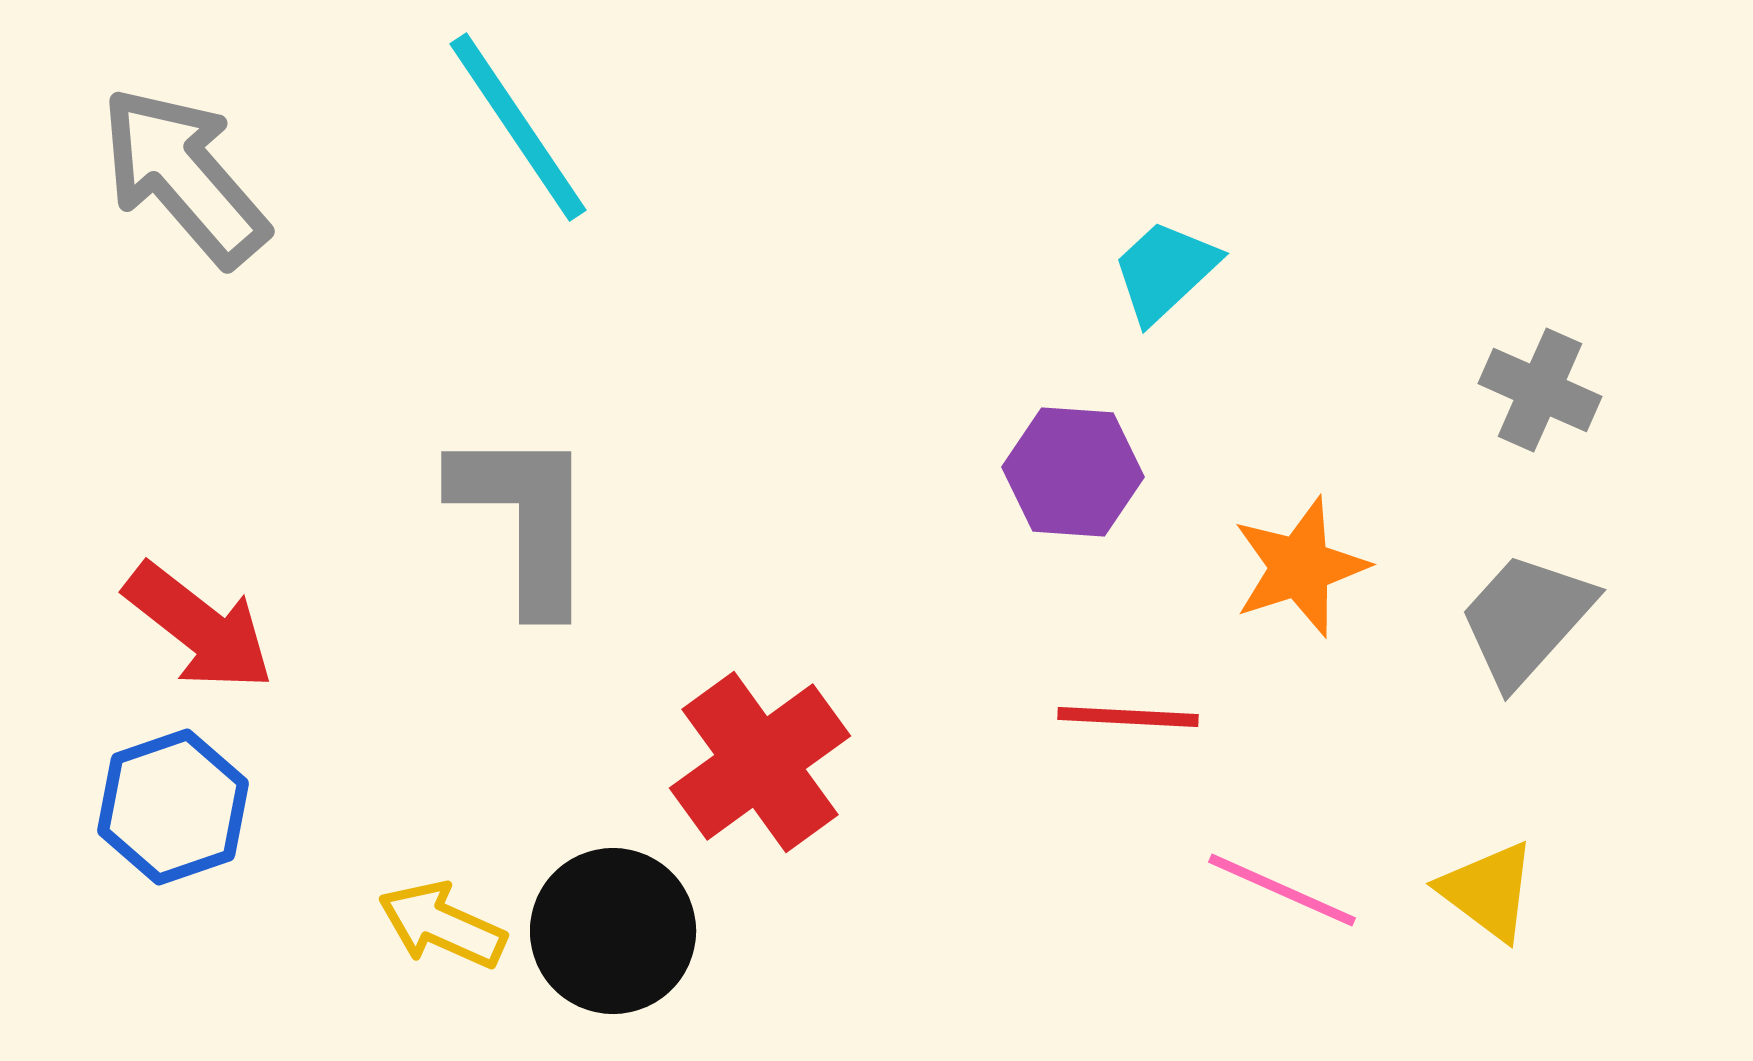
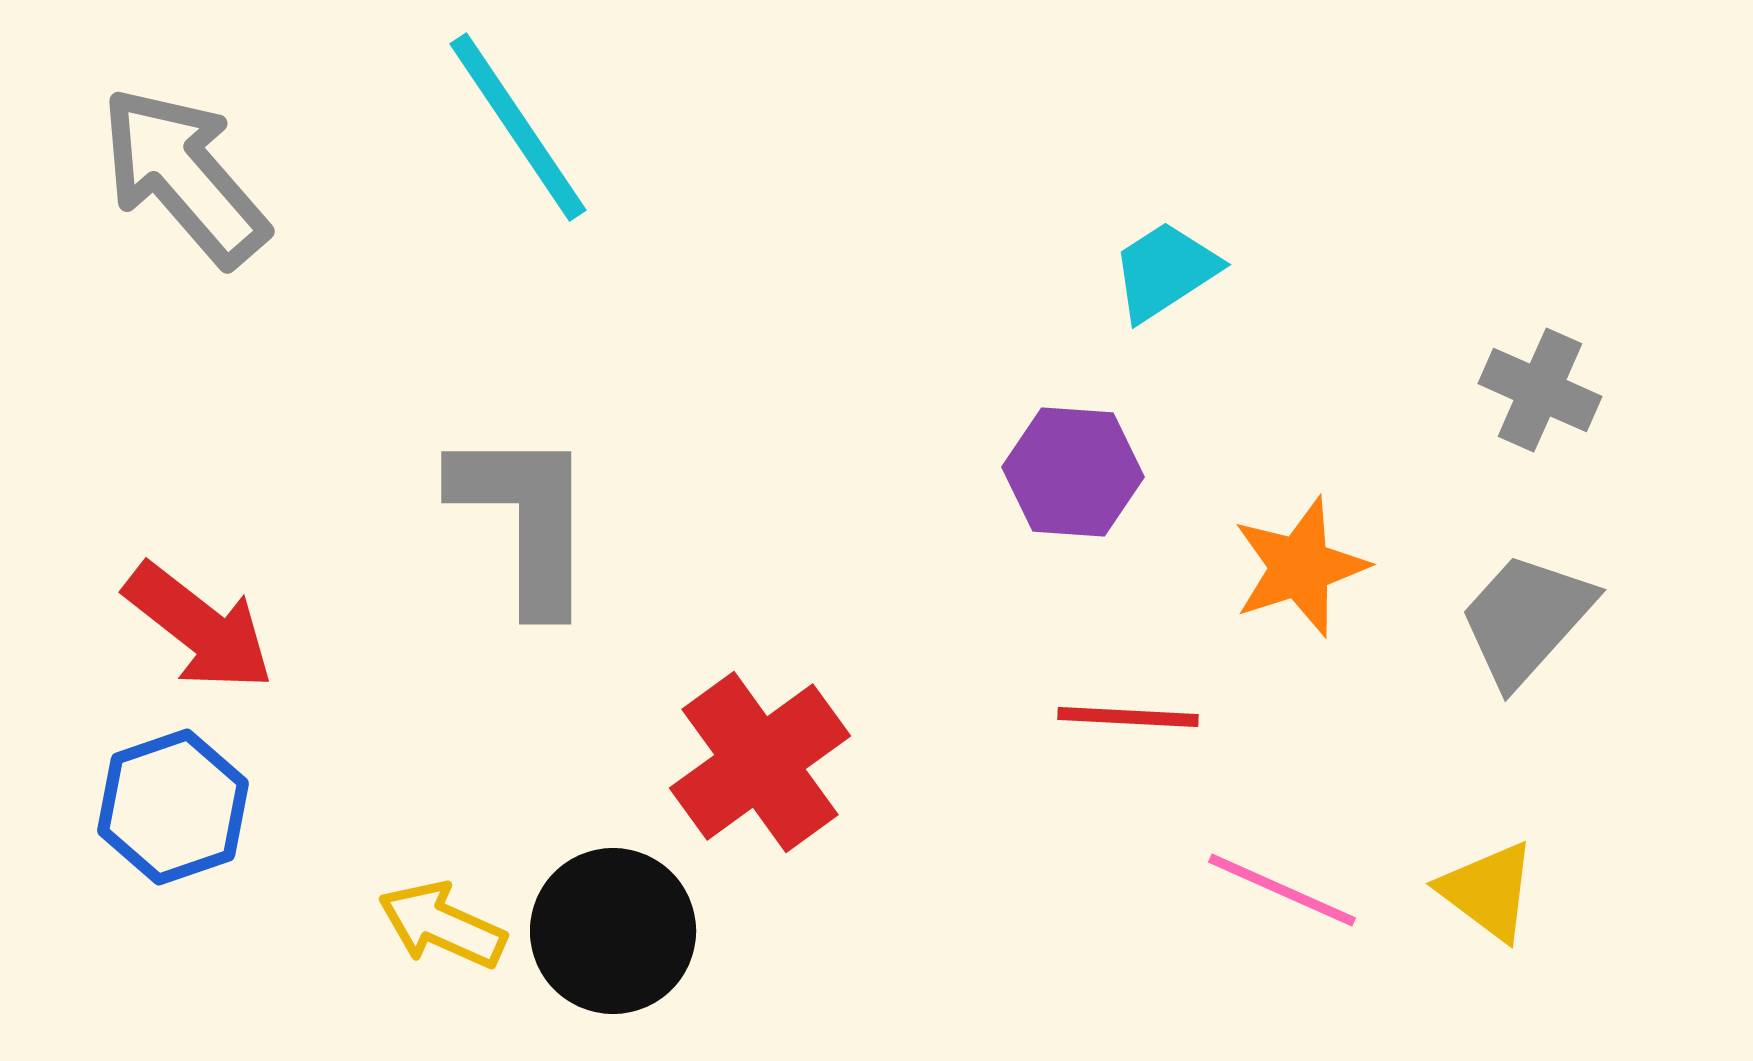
cyan trapezoid: rotated 10 degrees clockwise
